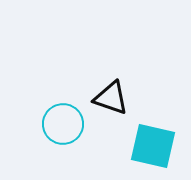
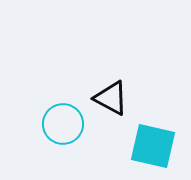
black triangle: rotated 9 degrees clockwise
